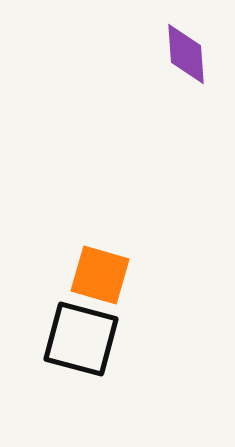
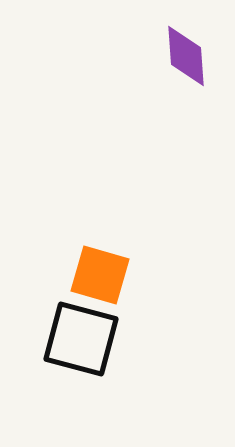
purple diamond: moved 2 px down
